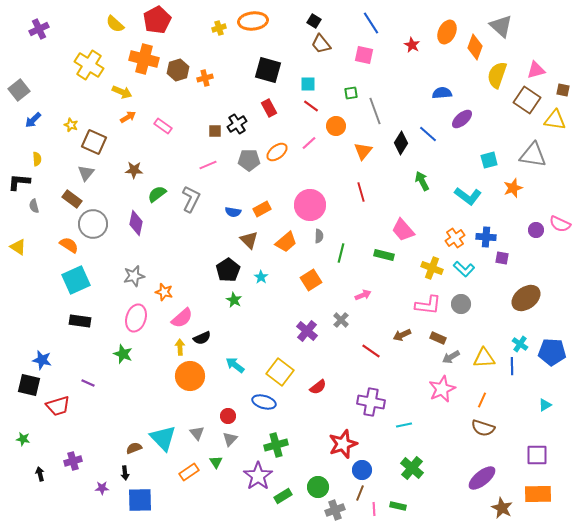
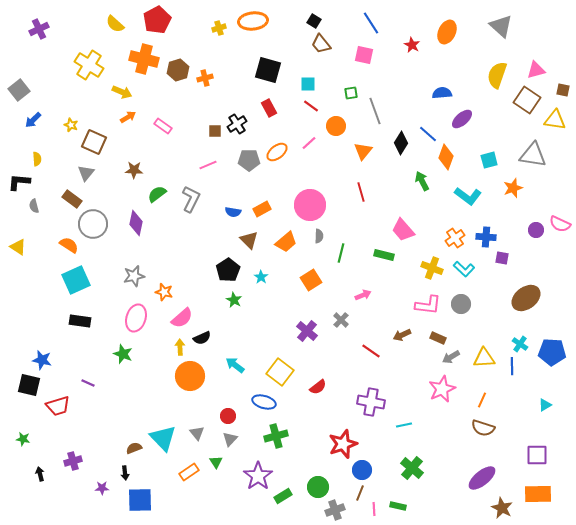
orange diamond at (475, 47): moved 29 px left, 110 px down
green cross at (276, 445): moved 9 px up
